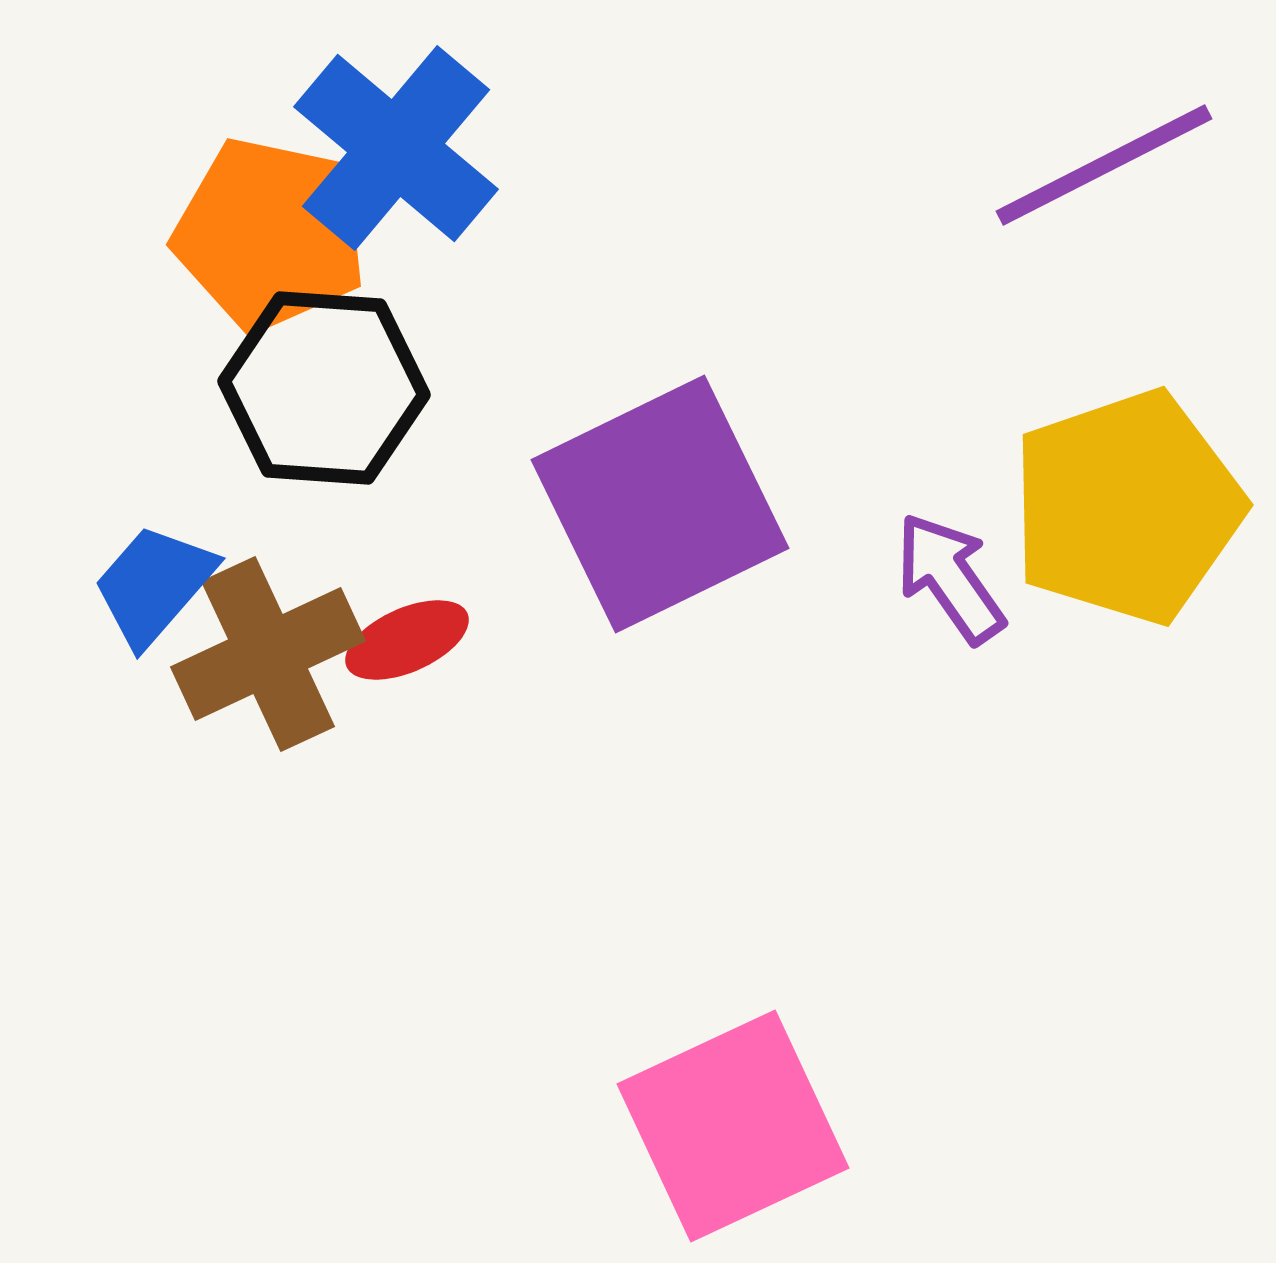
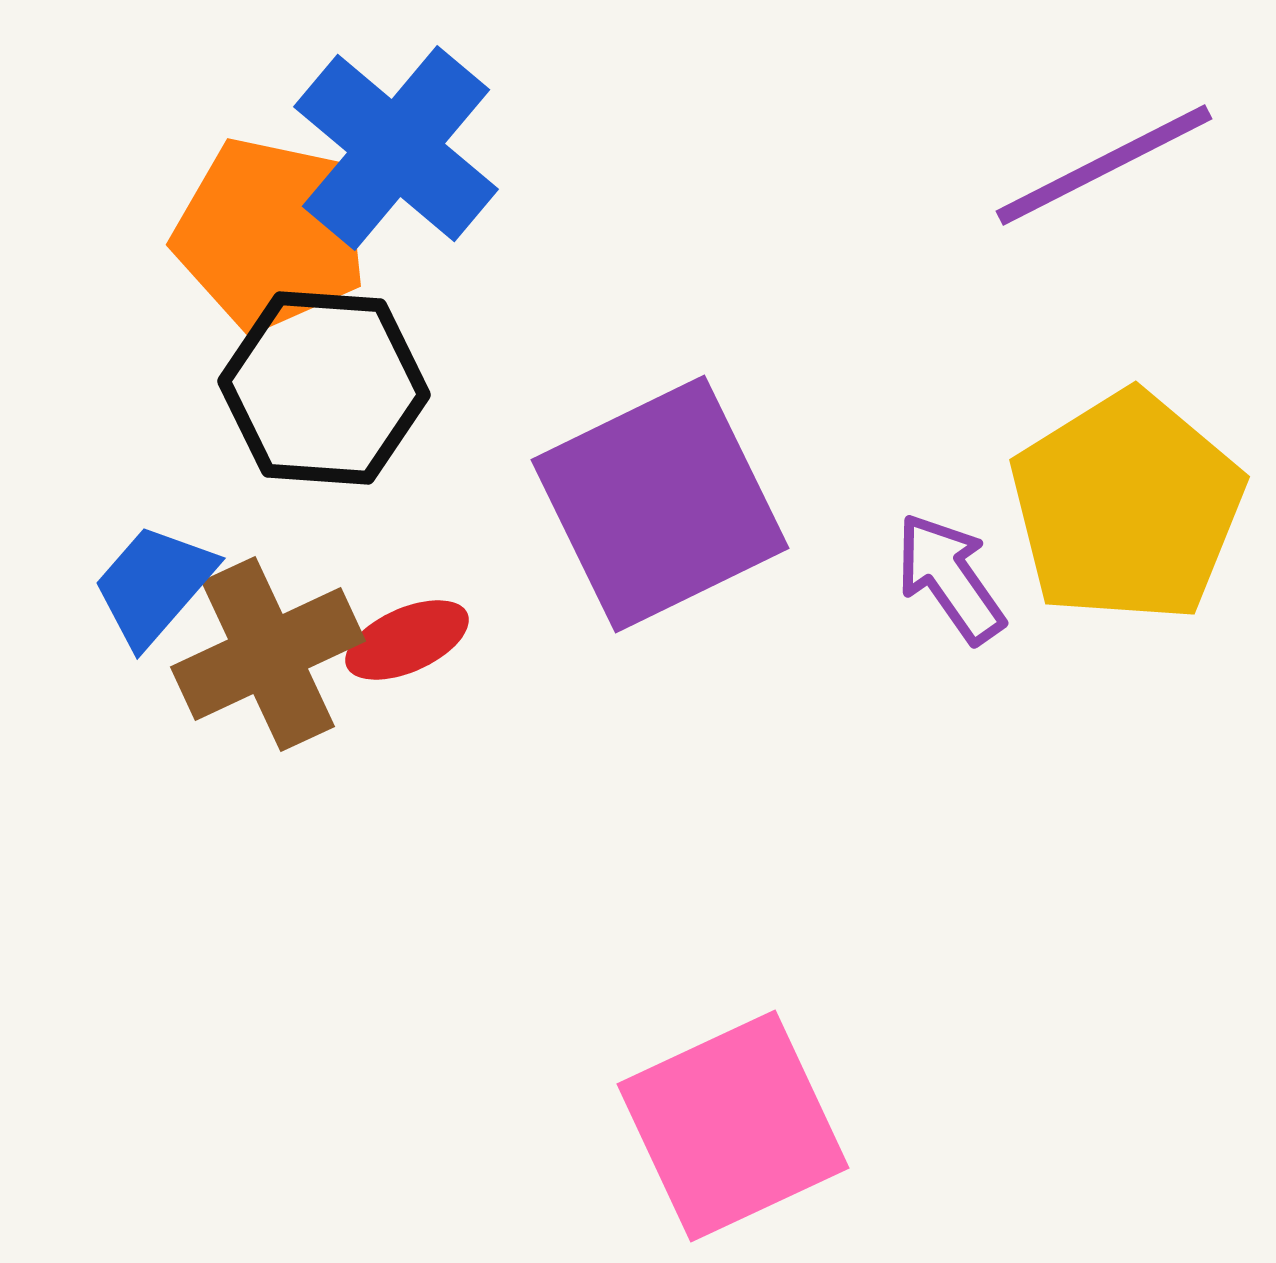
yellow pentagon: rotated 13 degrees counterclockwise
